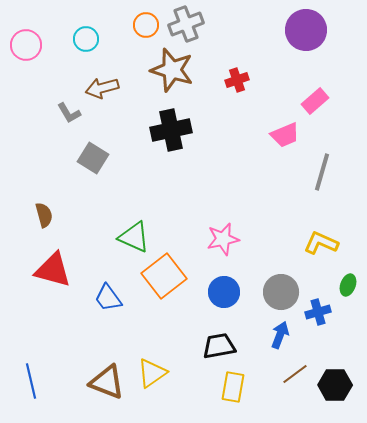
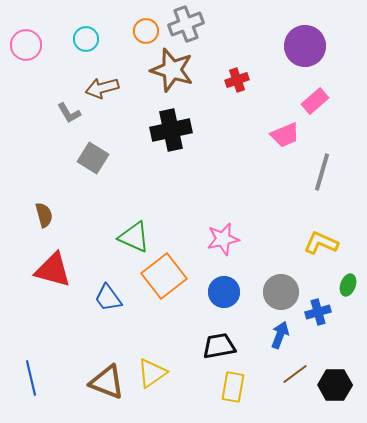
orange circle: moved 6 px down
purple circle: moved 1 px left, 16 px down
blue line: moved 3 px up
